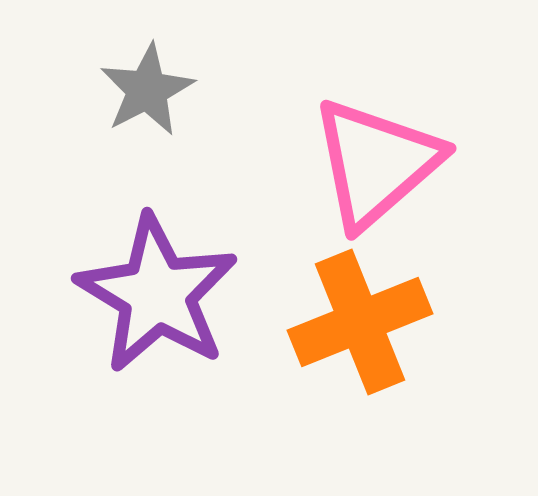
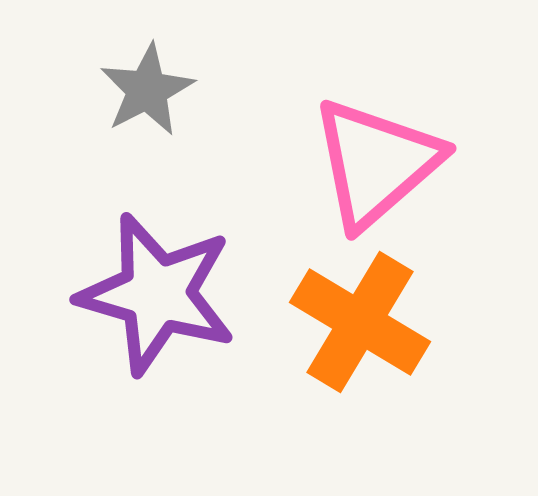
purple star: rotated 15 degrees counterclockwise
orange cross: rotated 37 degrees counterclockwise
